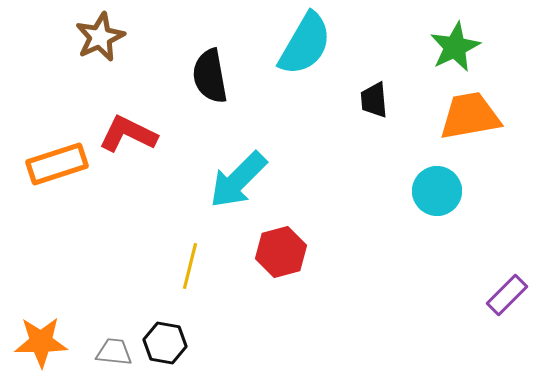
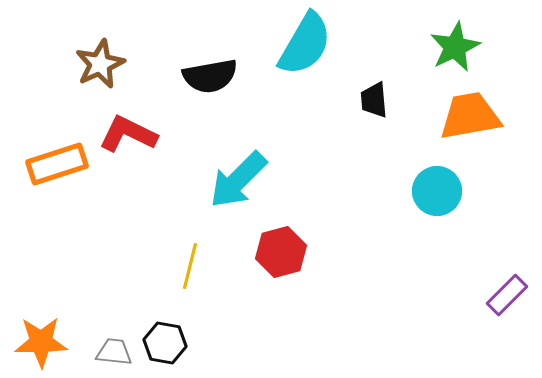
brown star: moved 27 px down
black semicircle: rotated 90 degrees counterclockwise
